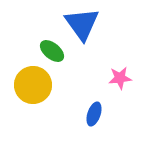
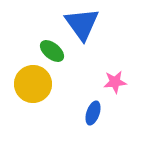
pink star: moved 5 px left, 4 px down
yellow circle: moved 1 px up
blue ellipse: moved 1 px left, 1 px up
